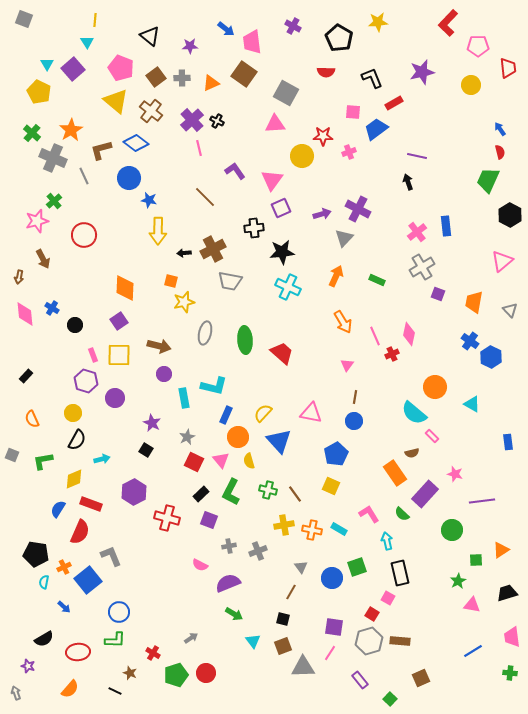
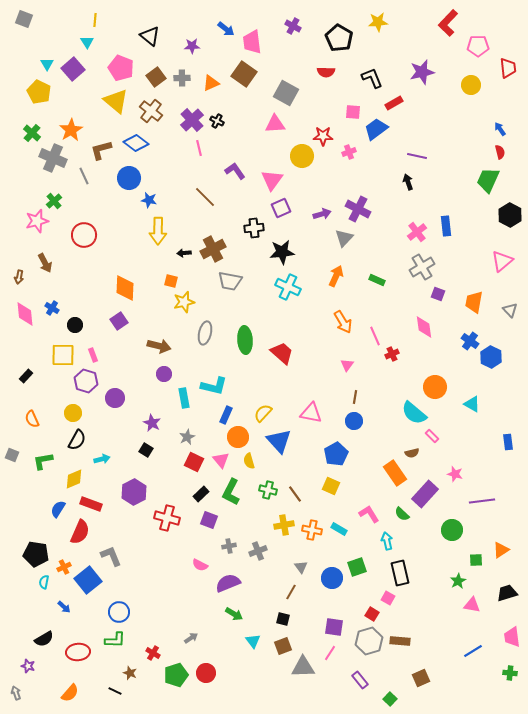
purple star at (190, 46): moved 2 px right
brown arrow at (43, 259): moved 2 px right, 4 px down
pink diamond at (409, 334): moved 15 px right, 7 px up; rotated 20 degrees counterclockwise
yellow square at (119, 355): moved 56 px left
orange semicircle at (70, 689): moved 4 px down
